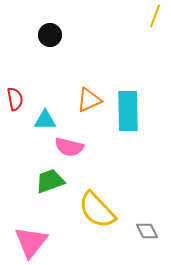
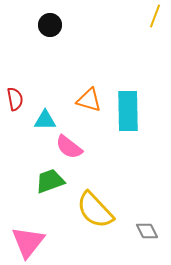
black circle: moved 10 px up
orange triangle: rotated 40 degrees clockwise
pink semicircle: rotated 24 degrees clockwise
yellow semicircle: moved 2 px left
pink triangle: moved 3 px left
